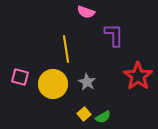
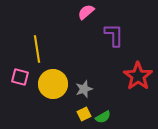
pink semicircle: rotated 120 degrees clockwise
yellow line: moved 29 px left
gray star: moved 3 px left, 7 px down; rotated 24 degrees clockwise
yellow square: rotated 16 degrees clockwise
